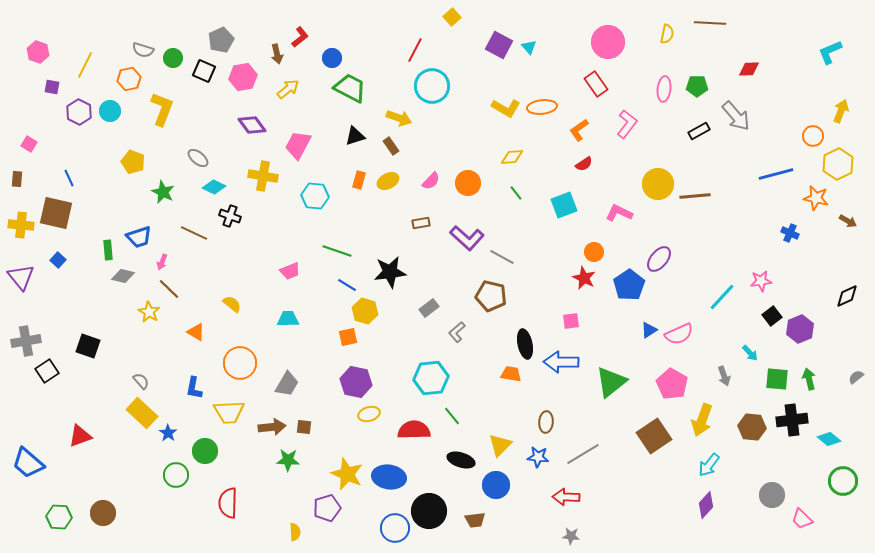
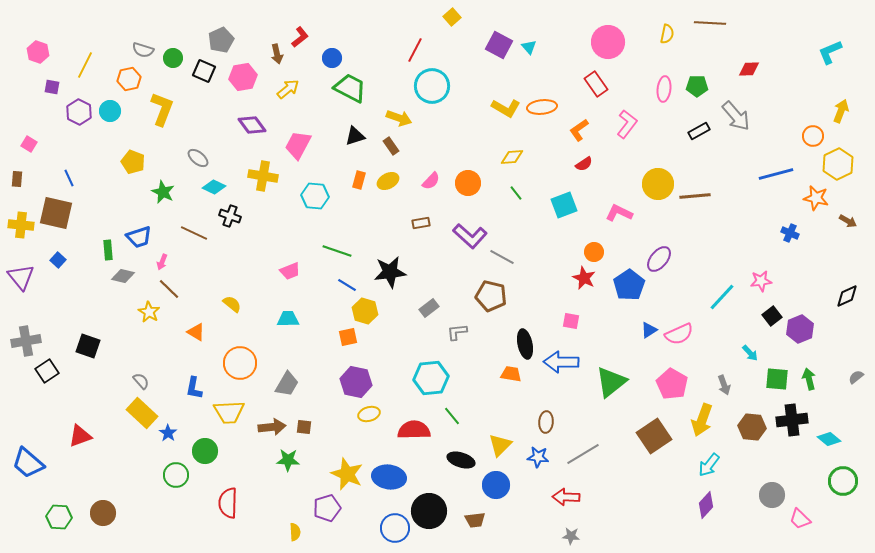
purple L-shape at (467, 238): moved 3 px right, 2 px up
pink square at (571, 321): rotated 18 degrees clockwise
gray L-shape at (457, 332): rotated 35 degrees clockwise
gray arrow at (724, 376): moved 9 px down
pink trapezoid at (802, 519): moved 2 px left
